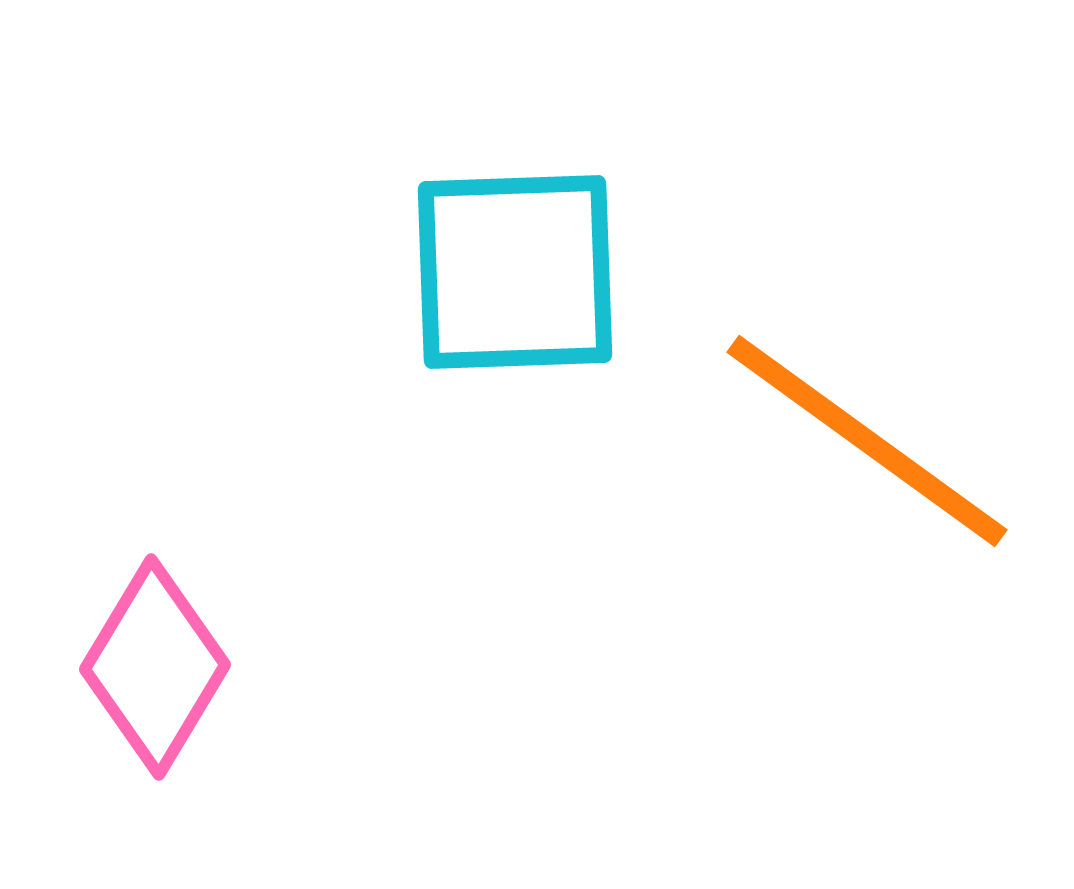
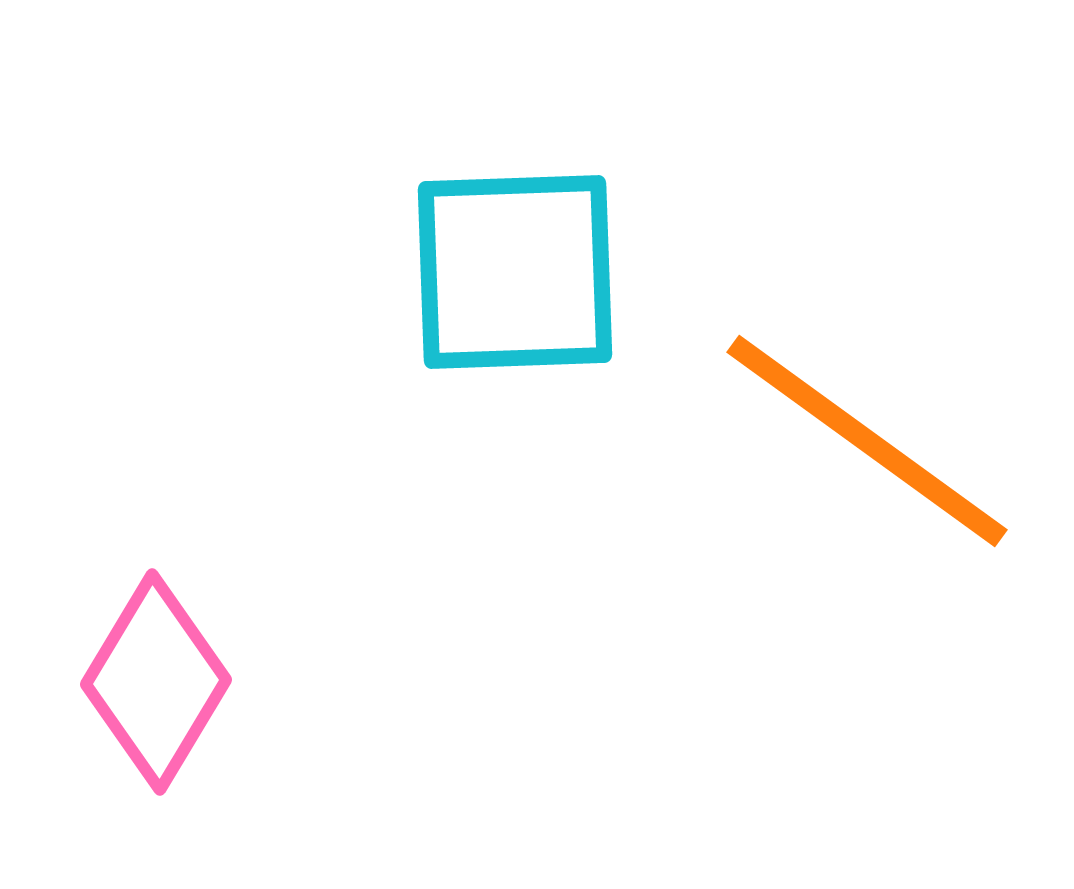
pink diamond: moved 1 px right, 15 px down
